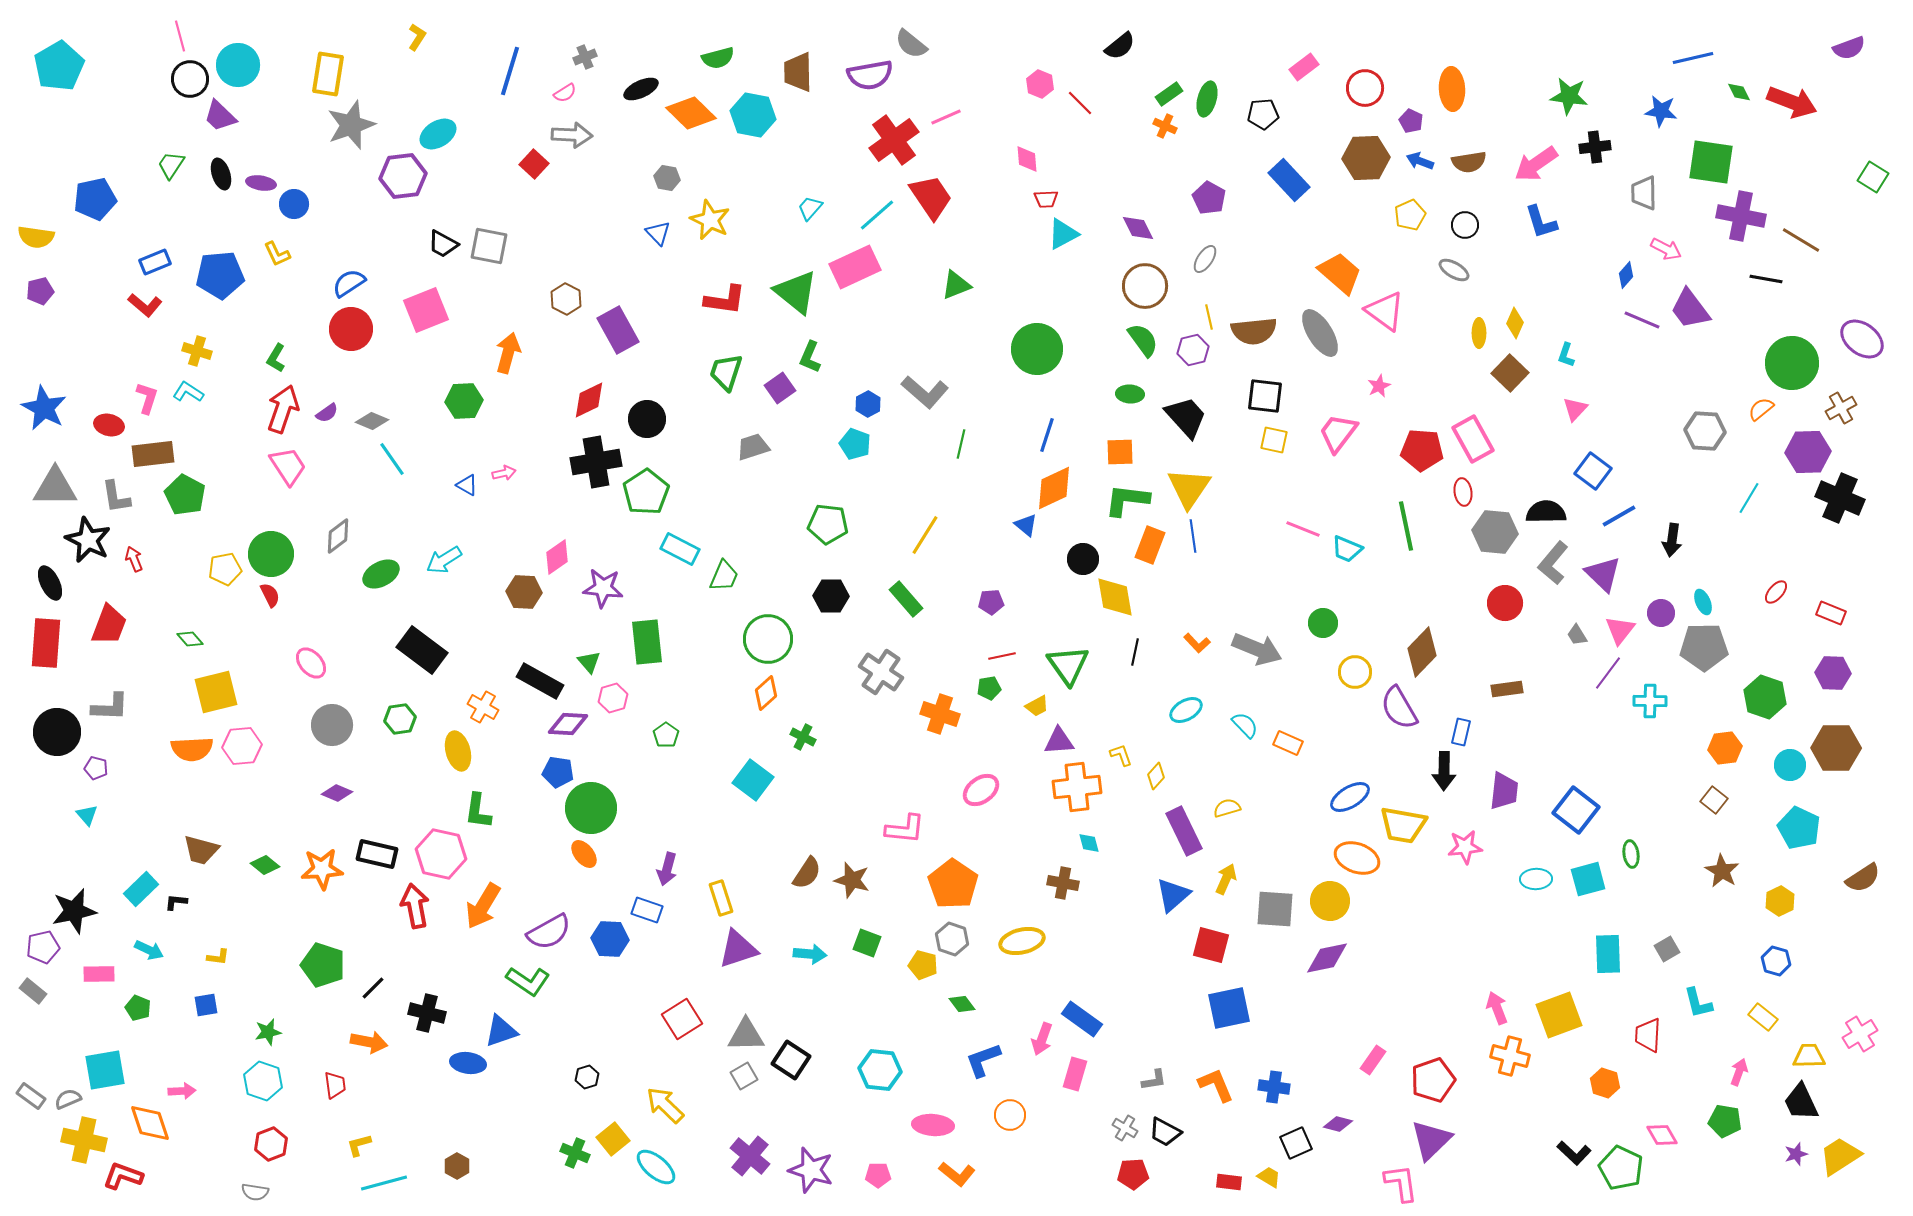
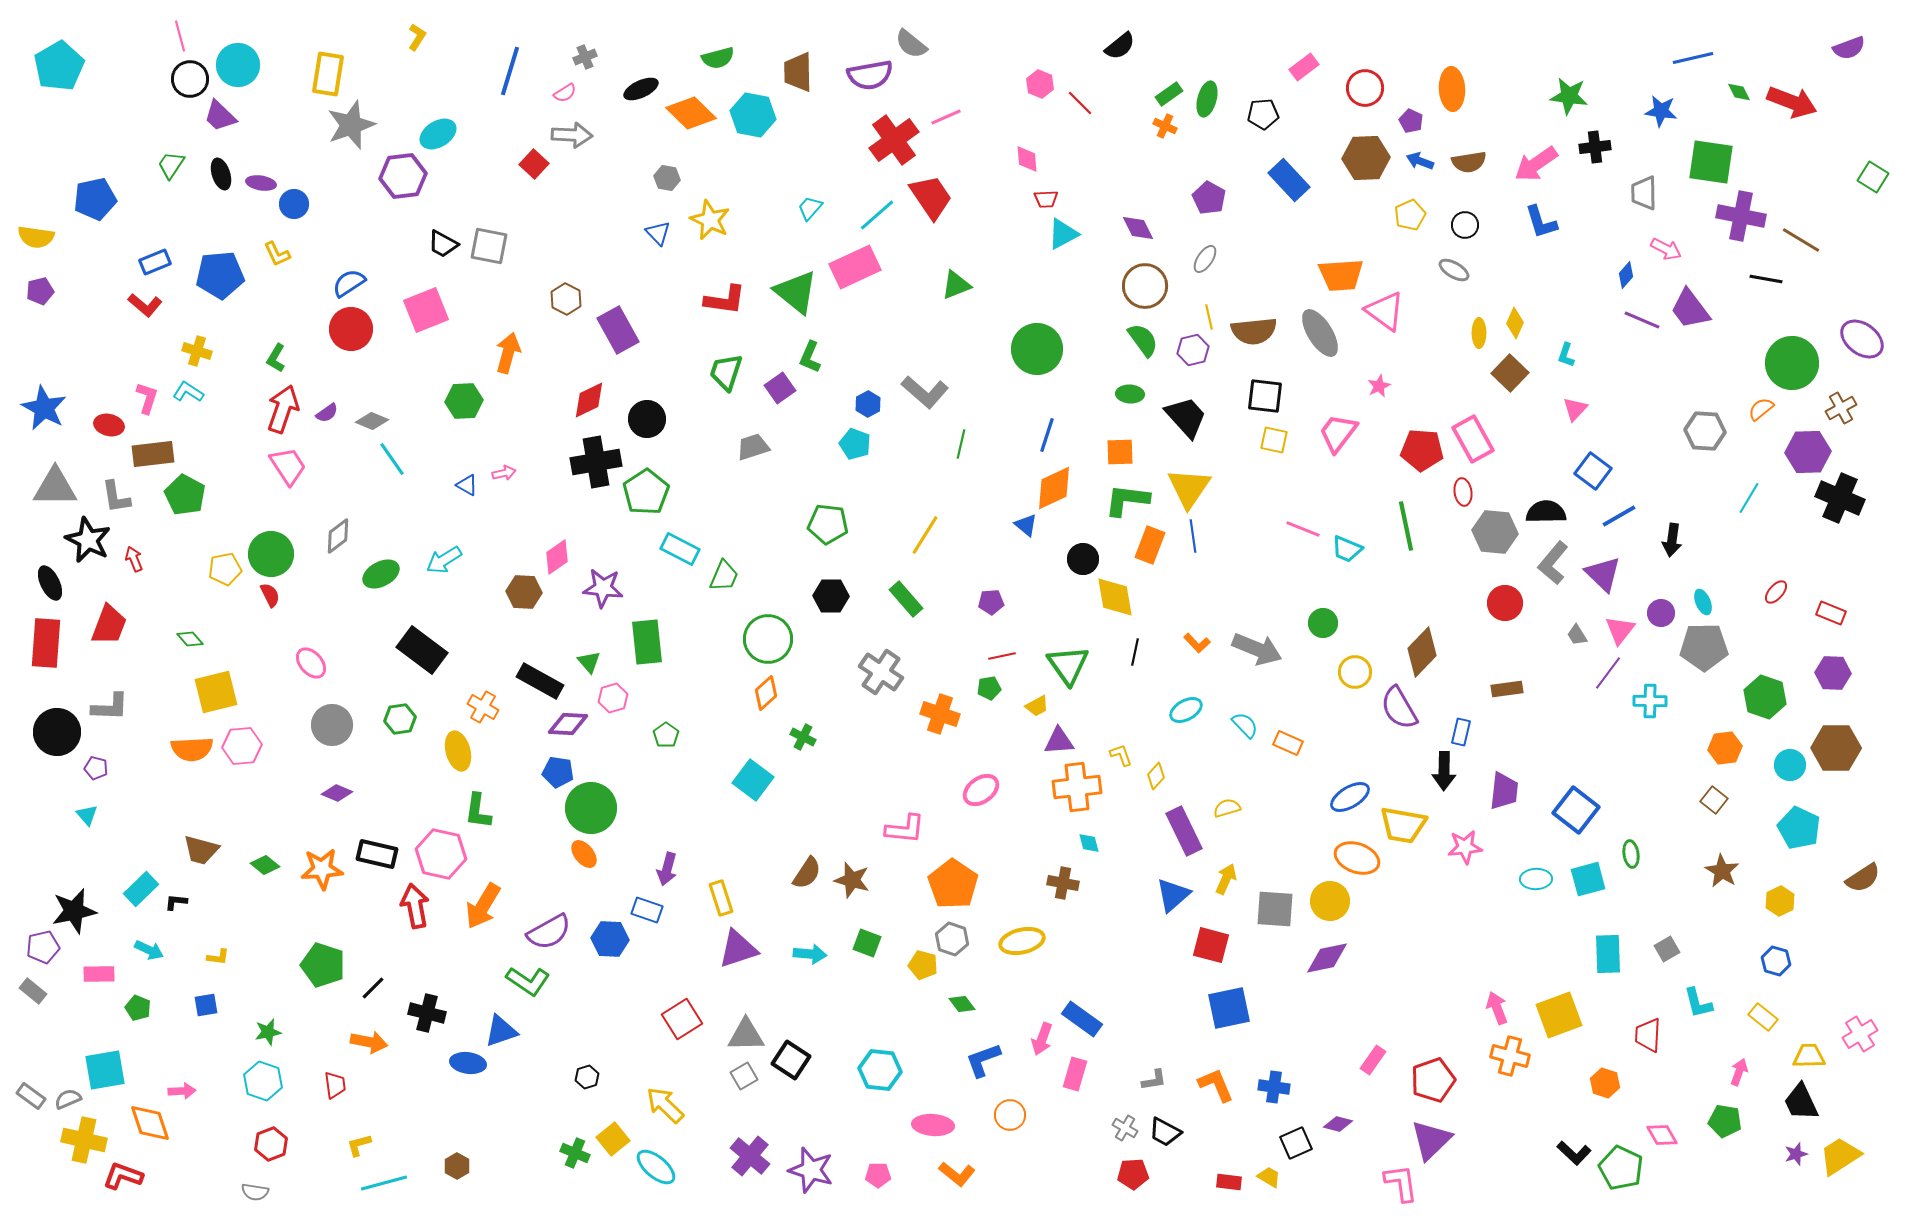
orange trapezoid at (1340, 273): moved 1 px right, 2 px down; rotated 135 degrees clockwise
